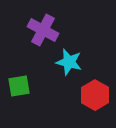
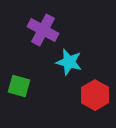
green square: rotated 25 degrees clockwise
